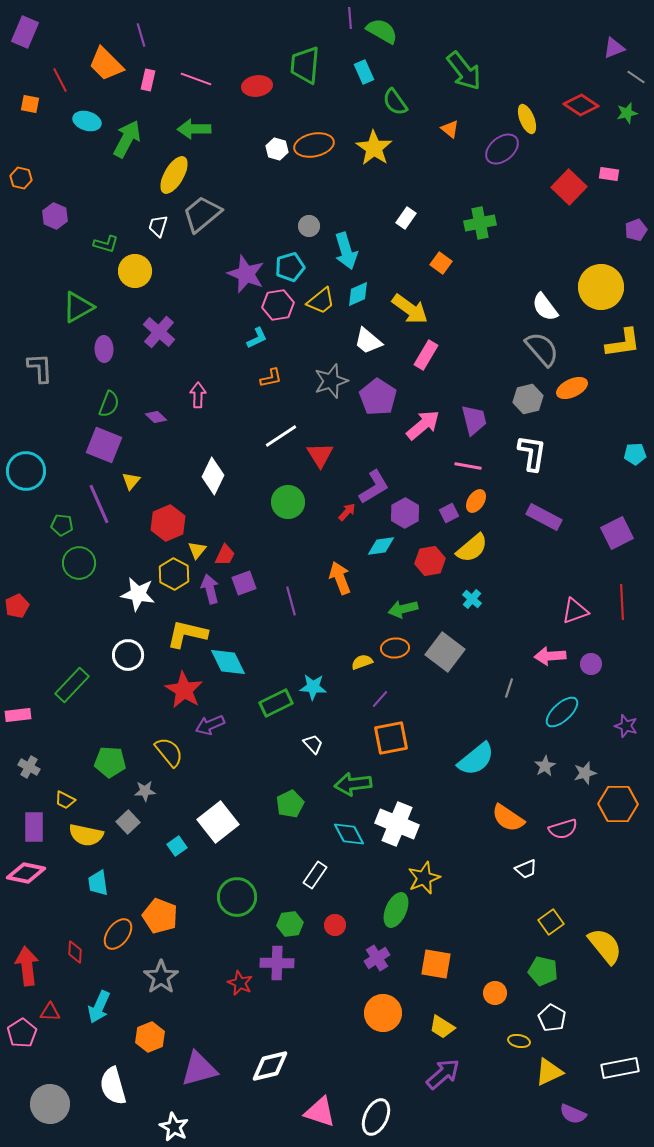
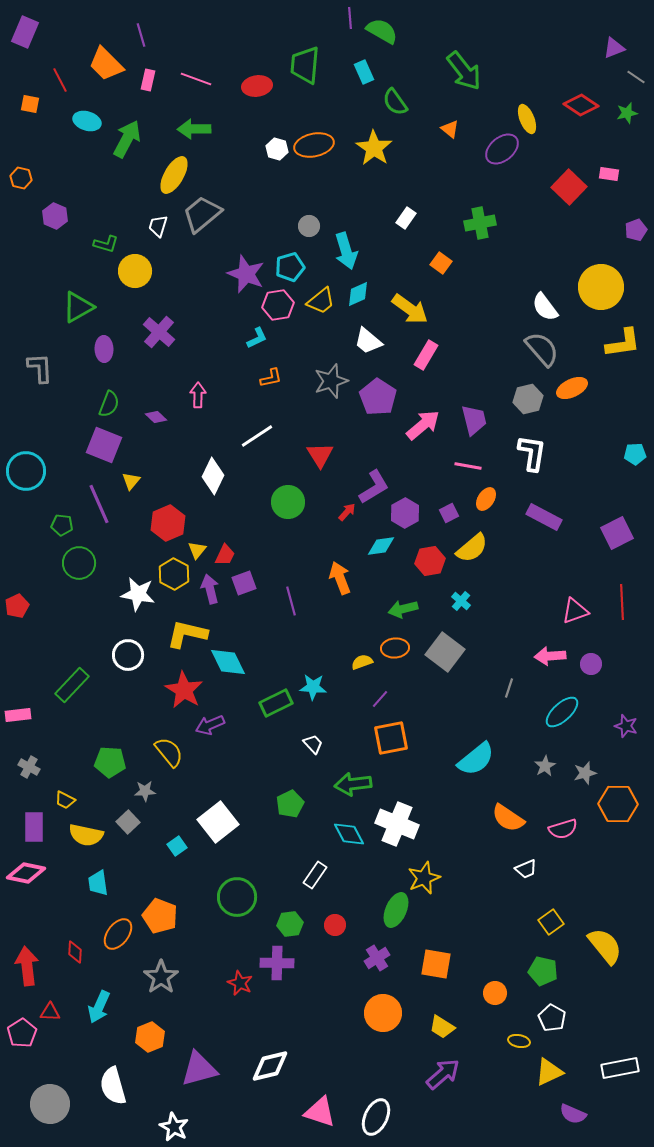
white line at (281, 436): moved 24 px left
orange ellipse at (476, 501): moved 10 px right, 2 px up
cyan cross at (472, 599): moved 11 px left, 2 px down
